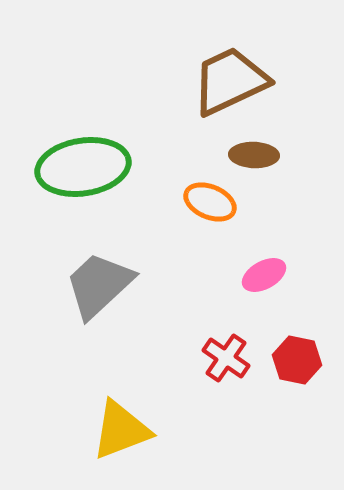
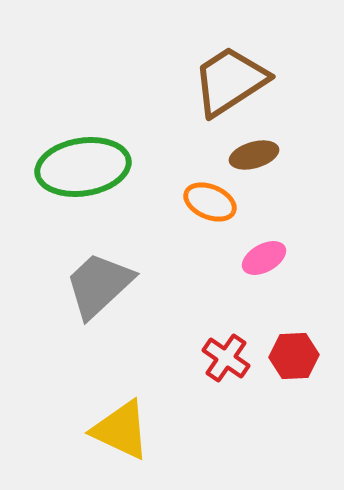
brown trapezoid: rotated 8 degrees counterclockwise
brown ellipse: rotated 18 degrees counterclockwise
pink ellipse: moved 17 px up
red hexagon: moved 3 px left, 4 px up; rotated 15 degrees counterclockwise
yellow triangle: rotated 46 degrees clockwise
